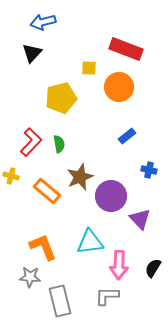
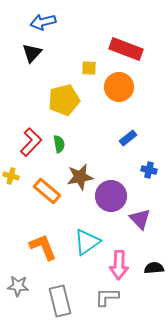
yellow pentagon: moved 3 px right, 2 px down
blue rectangle: moved 1 px right, 2 px down
brown star: rotated 12 degrees clockwise
cyan triangle: moved 3 px left; rotated 28 degrees counterclockwise
black semicircle: moved 1 px right; rotated 54 degrees clockwise
gray star: moved 12 px left, 9 px down
gray L-shape: moved 1 px down
